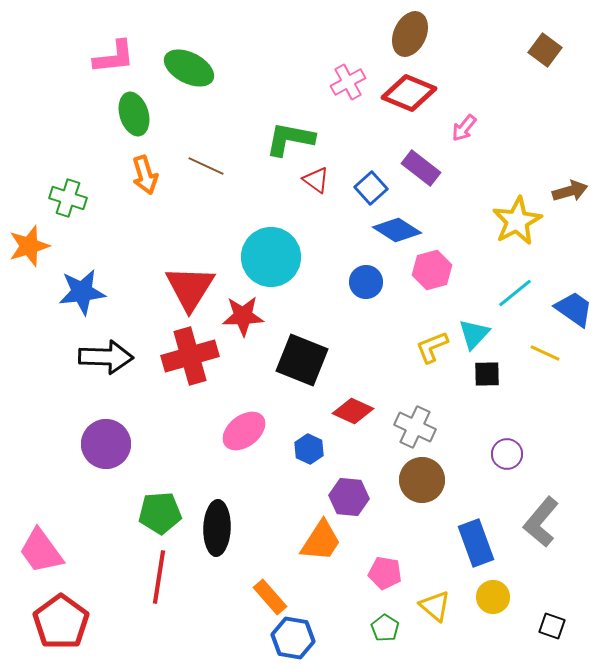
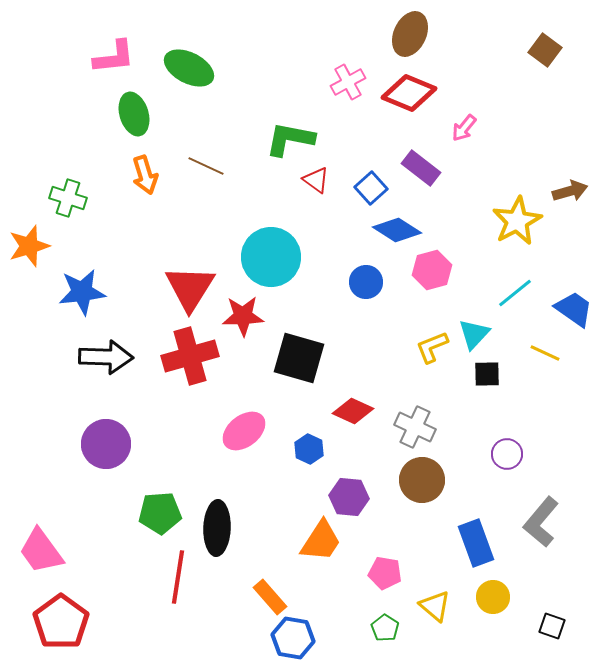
black square at (302, 360): moved 3 px left, 2 px up; rotated 6 degrees counterclockwise
red line at (159, 577): moved 19 px right
